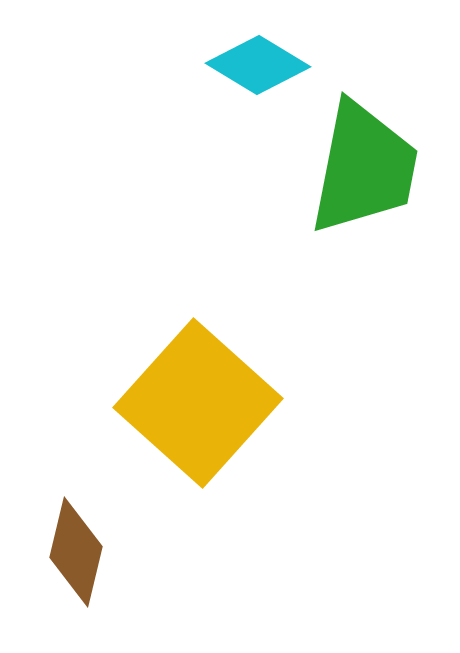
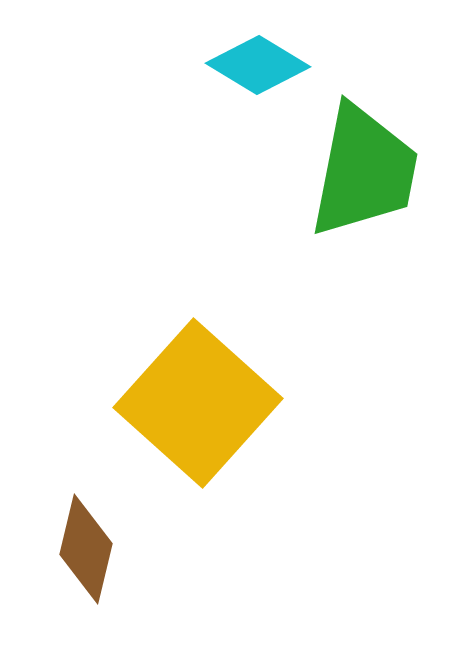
green trapezoid: moved 3 px down
brown diamond: moved 10 px right, 3 px up
